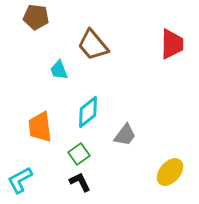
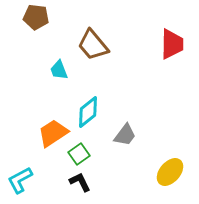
orange trapezoid: moved 13 px right, 6 px down; rotated 64 degrees clockwise
